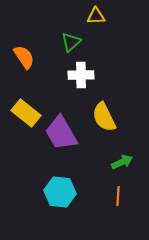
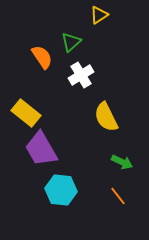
yellow triangle: moved 3 px right, 1 px up; rotated 30 degrees counterclockwise
orange semicircle: moved 18 px right
white cross: rotated 30 degrees counterclockwise
yellow semicircle: moved 2 px right
purple trapezoid: moved 20 px left, 16 px down
green arrow: rotated 50 degrees clockwise
cyan hexagon: moved 1 px right, 2 px up
orange line: rotated 42 degrees counterclockwise
